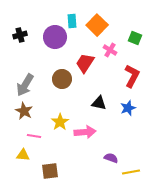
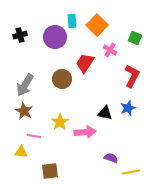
black triangle: moved 6 px right, 10 px down
yellow triangle: moved 2 px left, 3 px up
